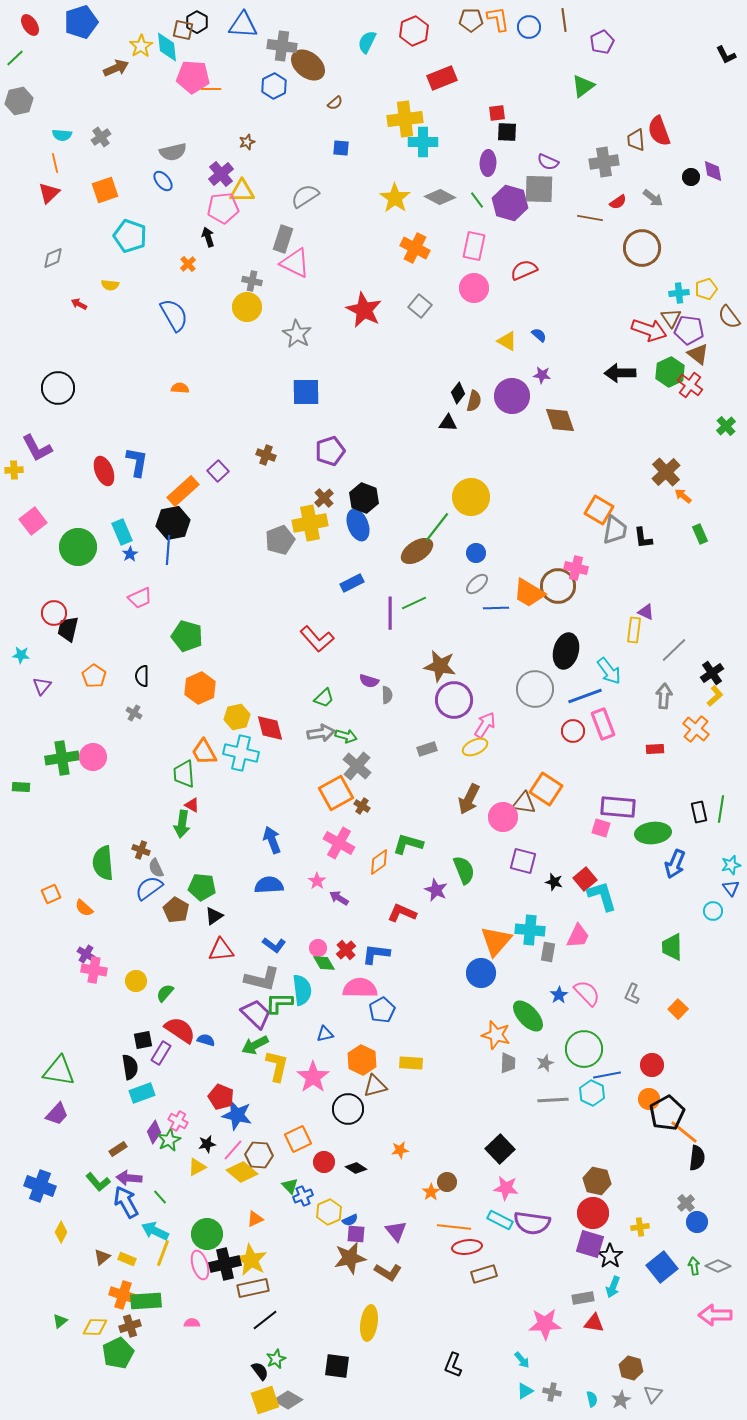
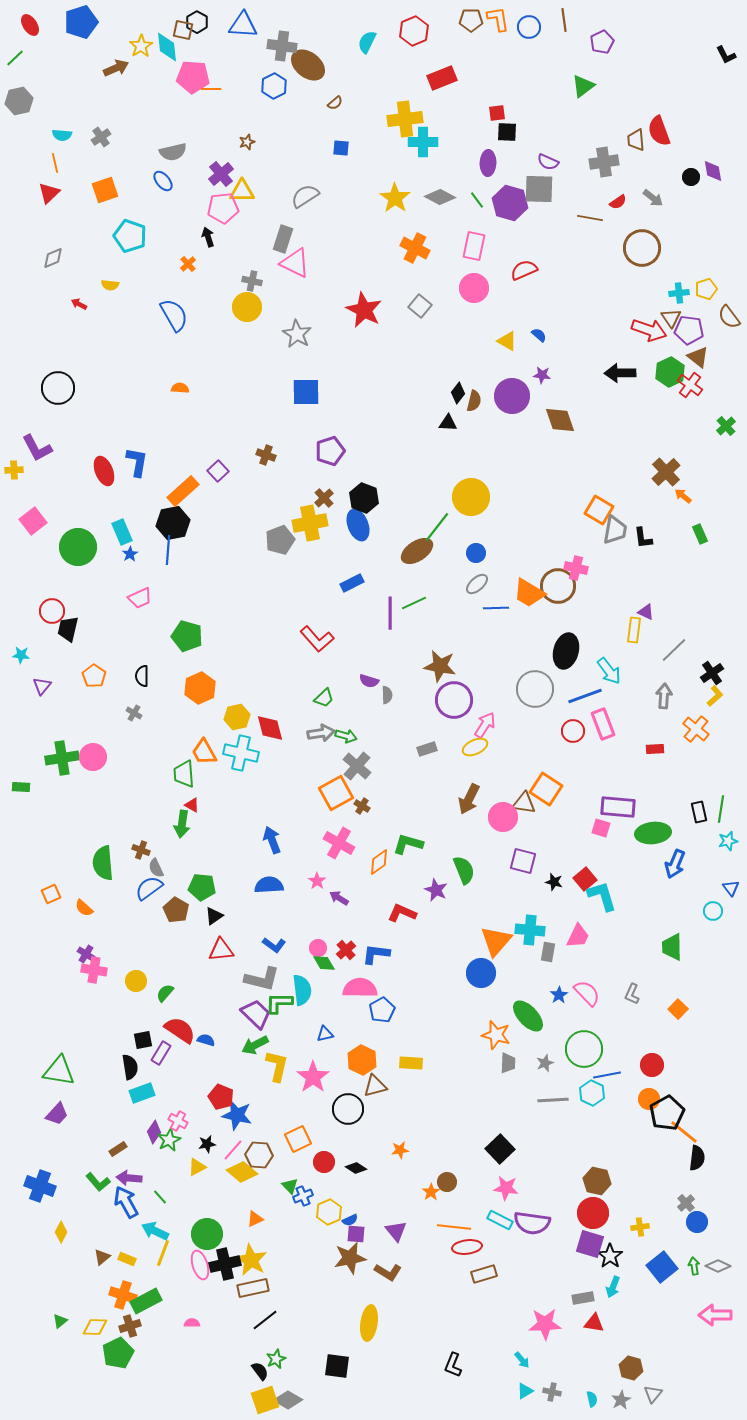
brown triangle at (698, 354): moved 3 px down
red circle at (54, 613): moved 2 px left, 2 px up
cyan star at (731, 865): moved 3 px left, 24 px up
green rectangle at (146, 1301): rotated 24 degrees counterclockwise
